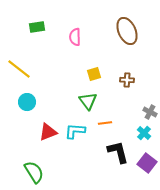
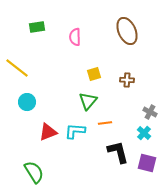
yellow line: moved 2 px left, 1 px up
green triangle: rotated 18 degrees clockwise
purple square: rotated 24 degrees counterclockwise
